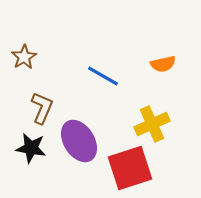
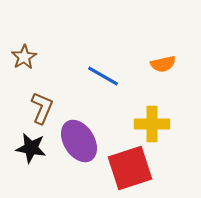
yellow cross: rotated 24 degrees clockwise
